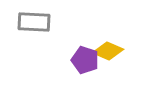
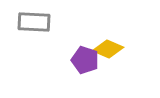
yellow diamond: moved 2 px up
